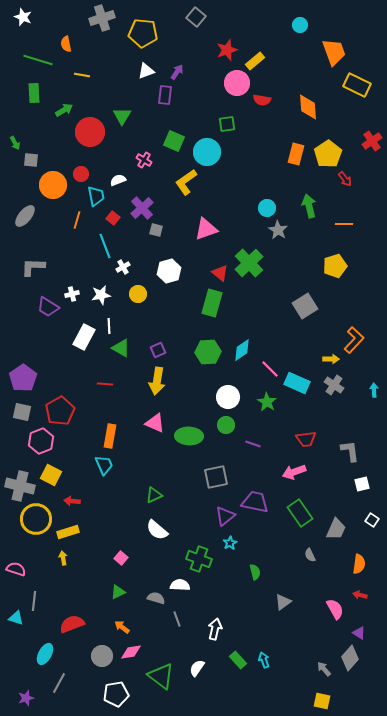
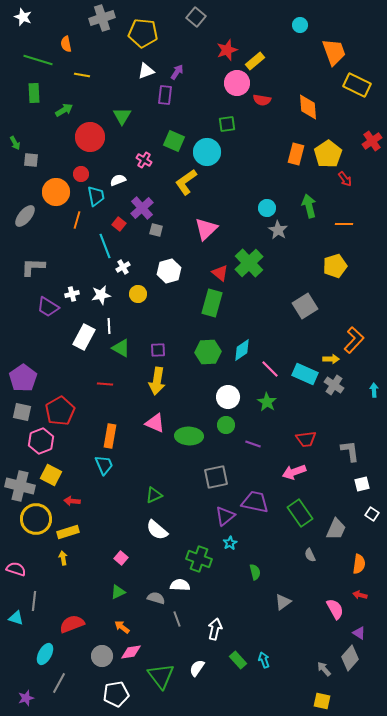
red circle at (90, 132): moved 5 px down
orange circle at (53, 185): moved 3 px right, 7 px down
red square at (113, 218): moved 6 px right, 6 px down
pink triangle at (206, 229): rotated 25 degrees counterclockwise
purple square at (158, 350): rotated 21 degrees clockwise
cyan rectangle at (297, 383): moved 8 px right, 9 px up
white square at (372, 520): moved 6 px up
green triangle at (161, 676): rotated 16 degrees clockwise
